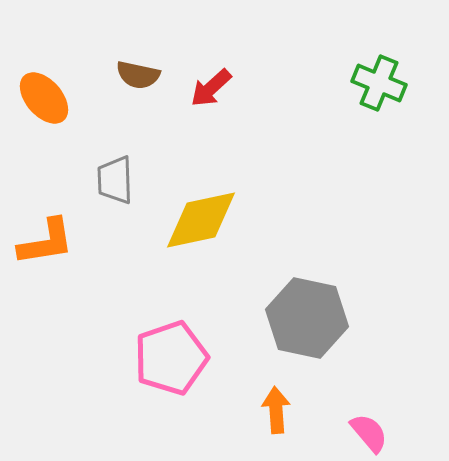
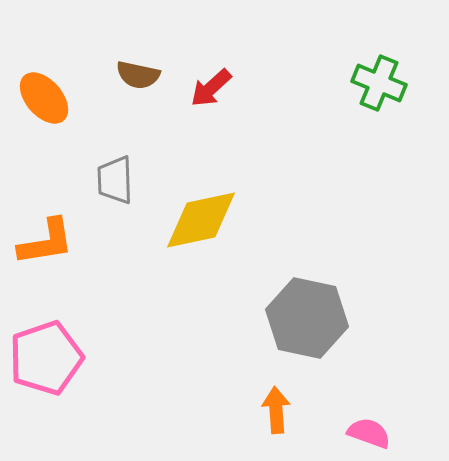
pink pentagon: moved 125 px left
pink semicircle: rotated 30 degrees counterclockwise
